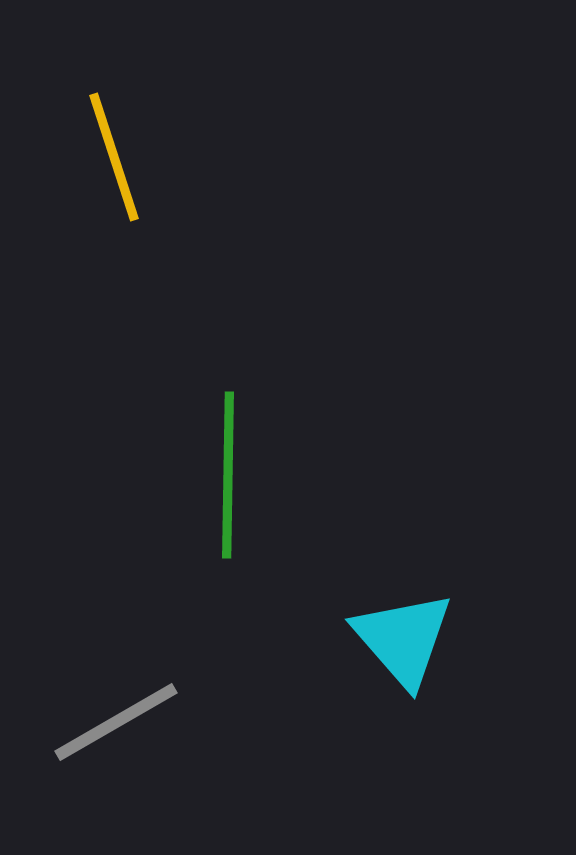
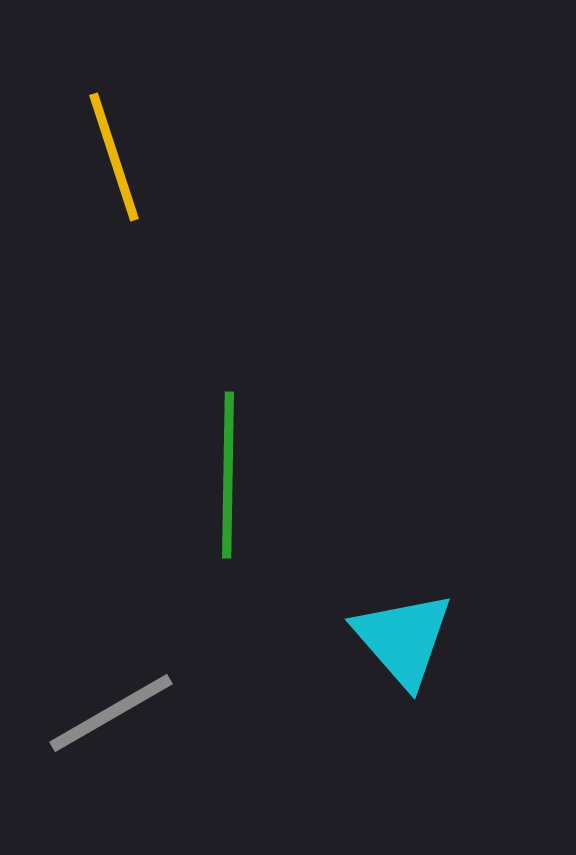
gray line: moved 5 px left, 9 px up
